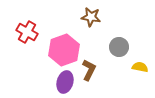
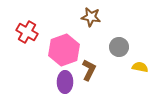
purple ellipse: rotated 15 degrees counterclockwise
